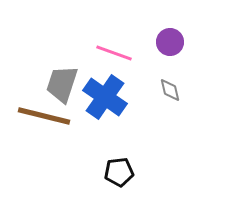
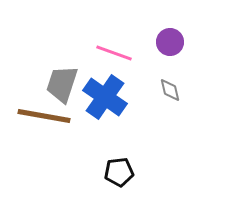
brown line: rotated 4 degrees counterclockwise
